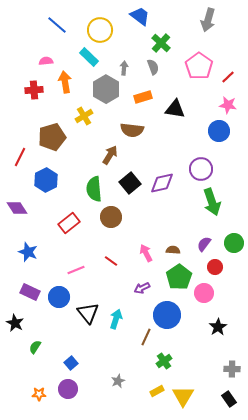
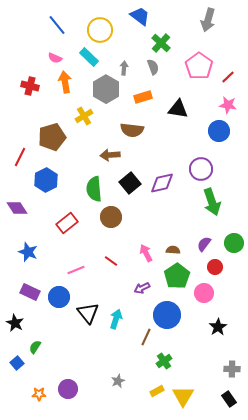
blue line at (57, 25): rotated 10 degrees clockwise
pink semicircle at (46, 61): moved 9 px right, 3 px up; rotated 152 degrees counterclockwise
red cross at (34, 90): moved 4 px left, 4 px up; rotated 18 degrees clockwise
black triangle at (175, 109): moved 3 px right
brown arrow at (110, 155): rotated 126 degrees counterclockwise
red rectangle at (69, 223): moved 2 px left
green pentagon at (179, 277): moved 2 px left, 1 px up
blue square at (71, 363): moved 54 px left
